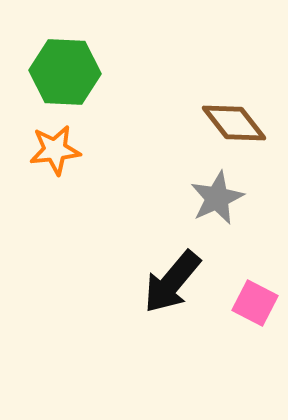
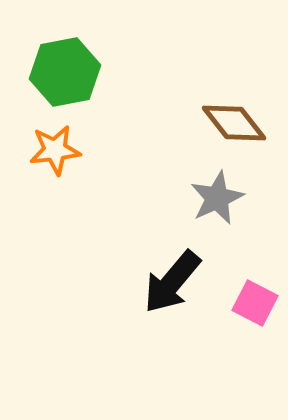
green hexagon: rotated 14 degrees counterclockwise
